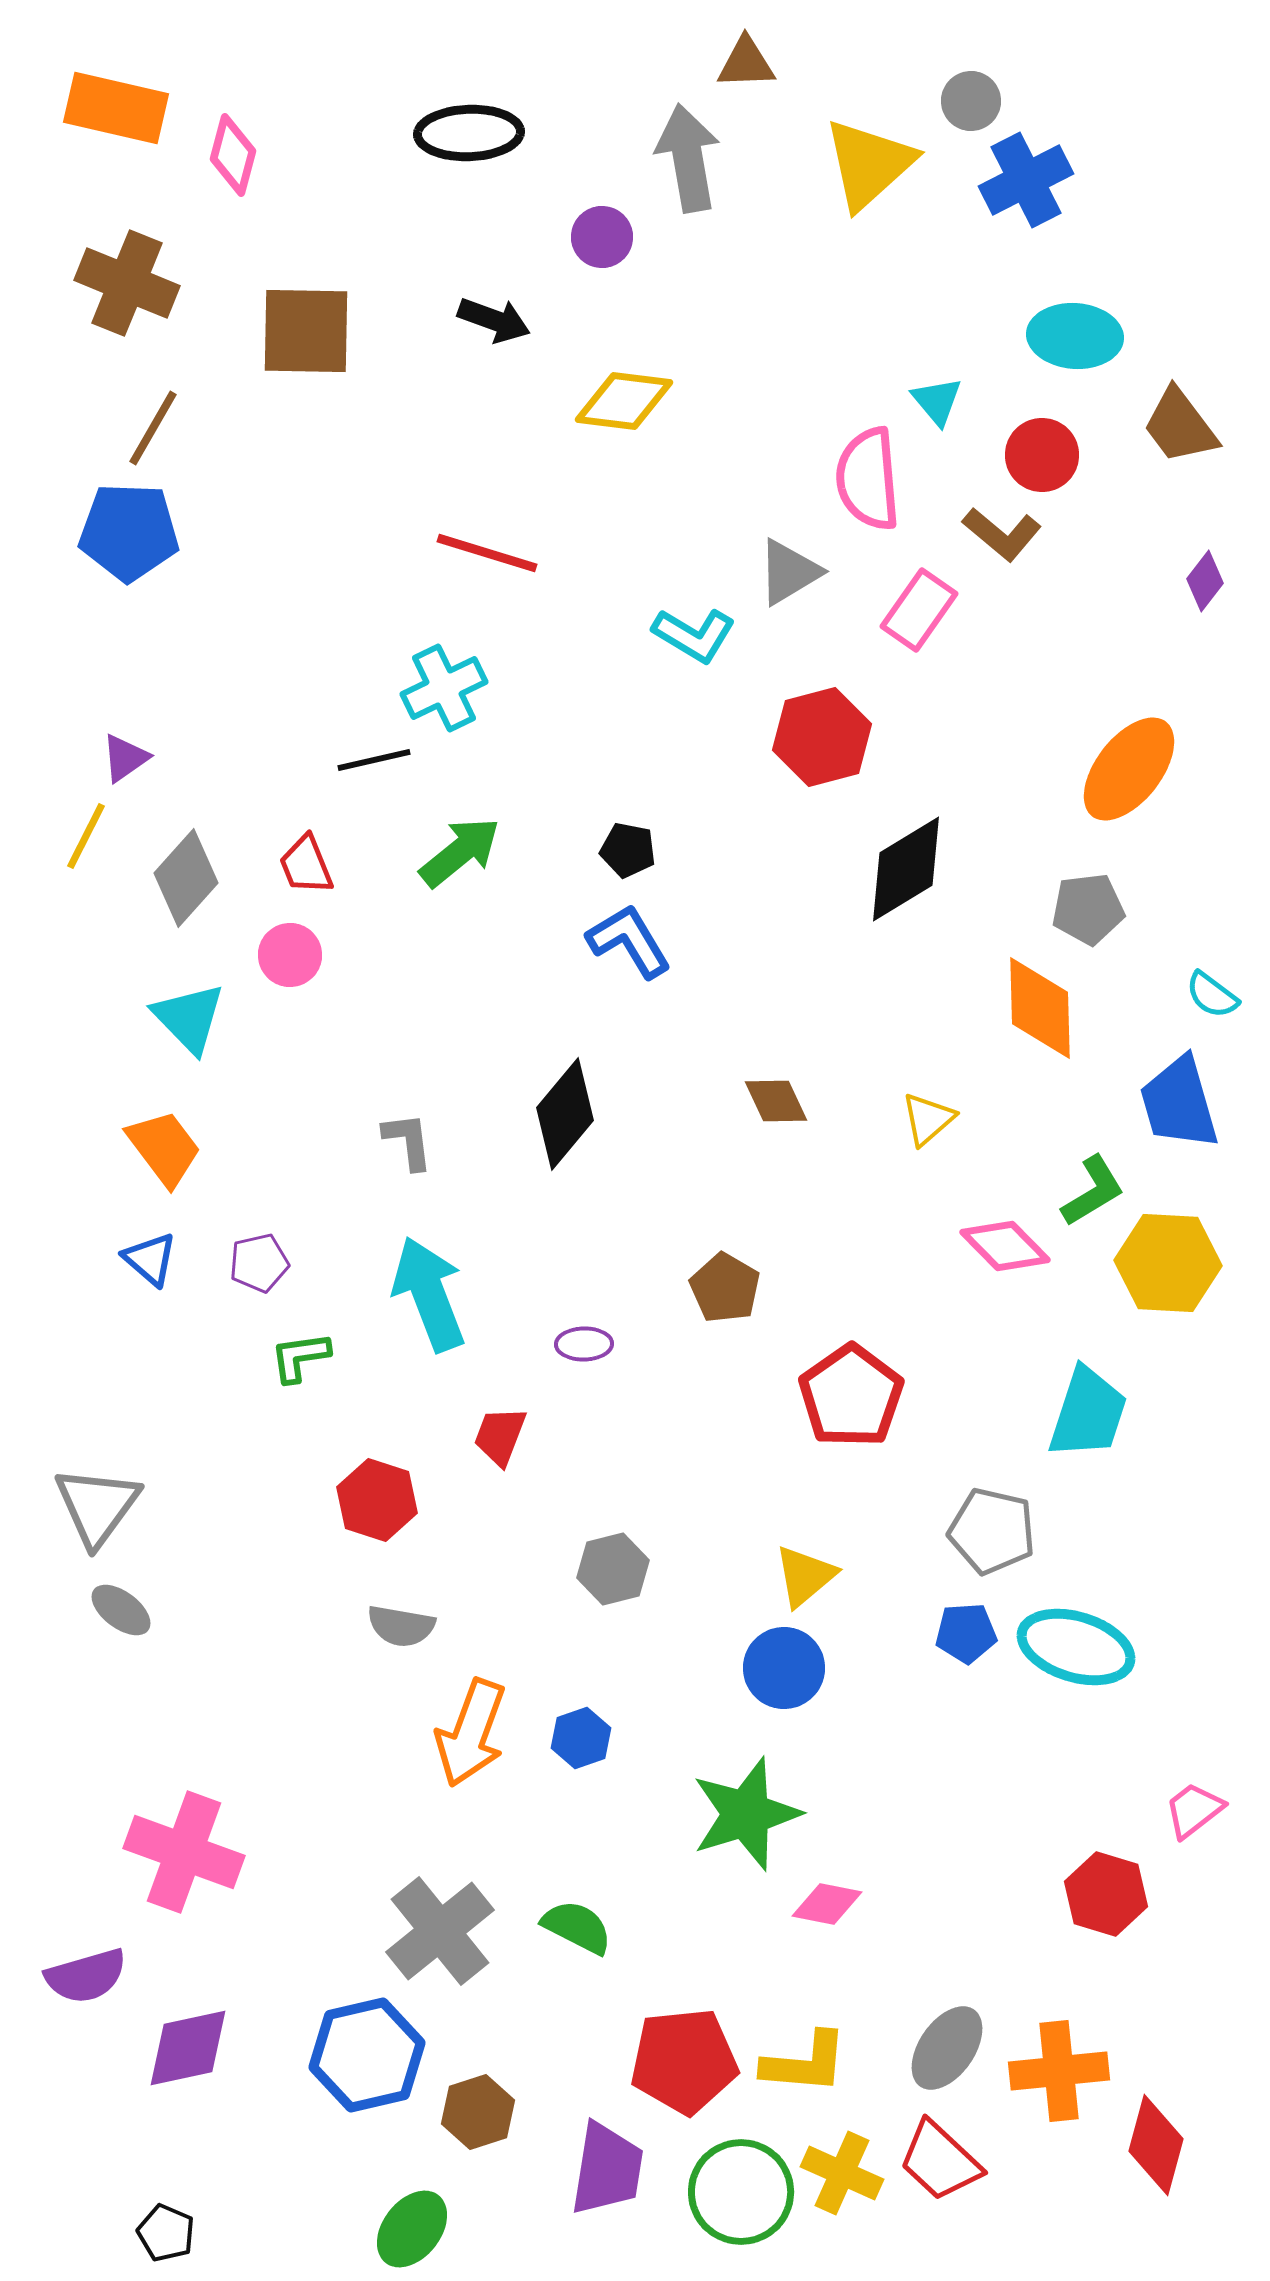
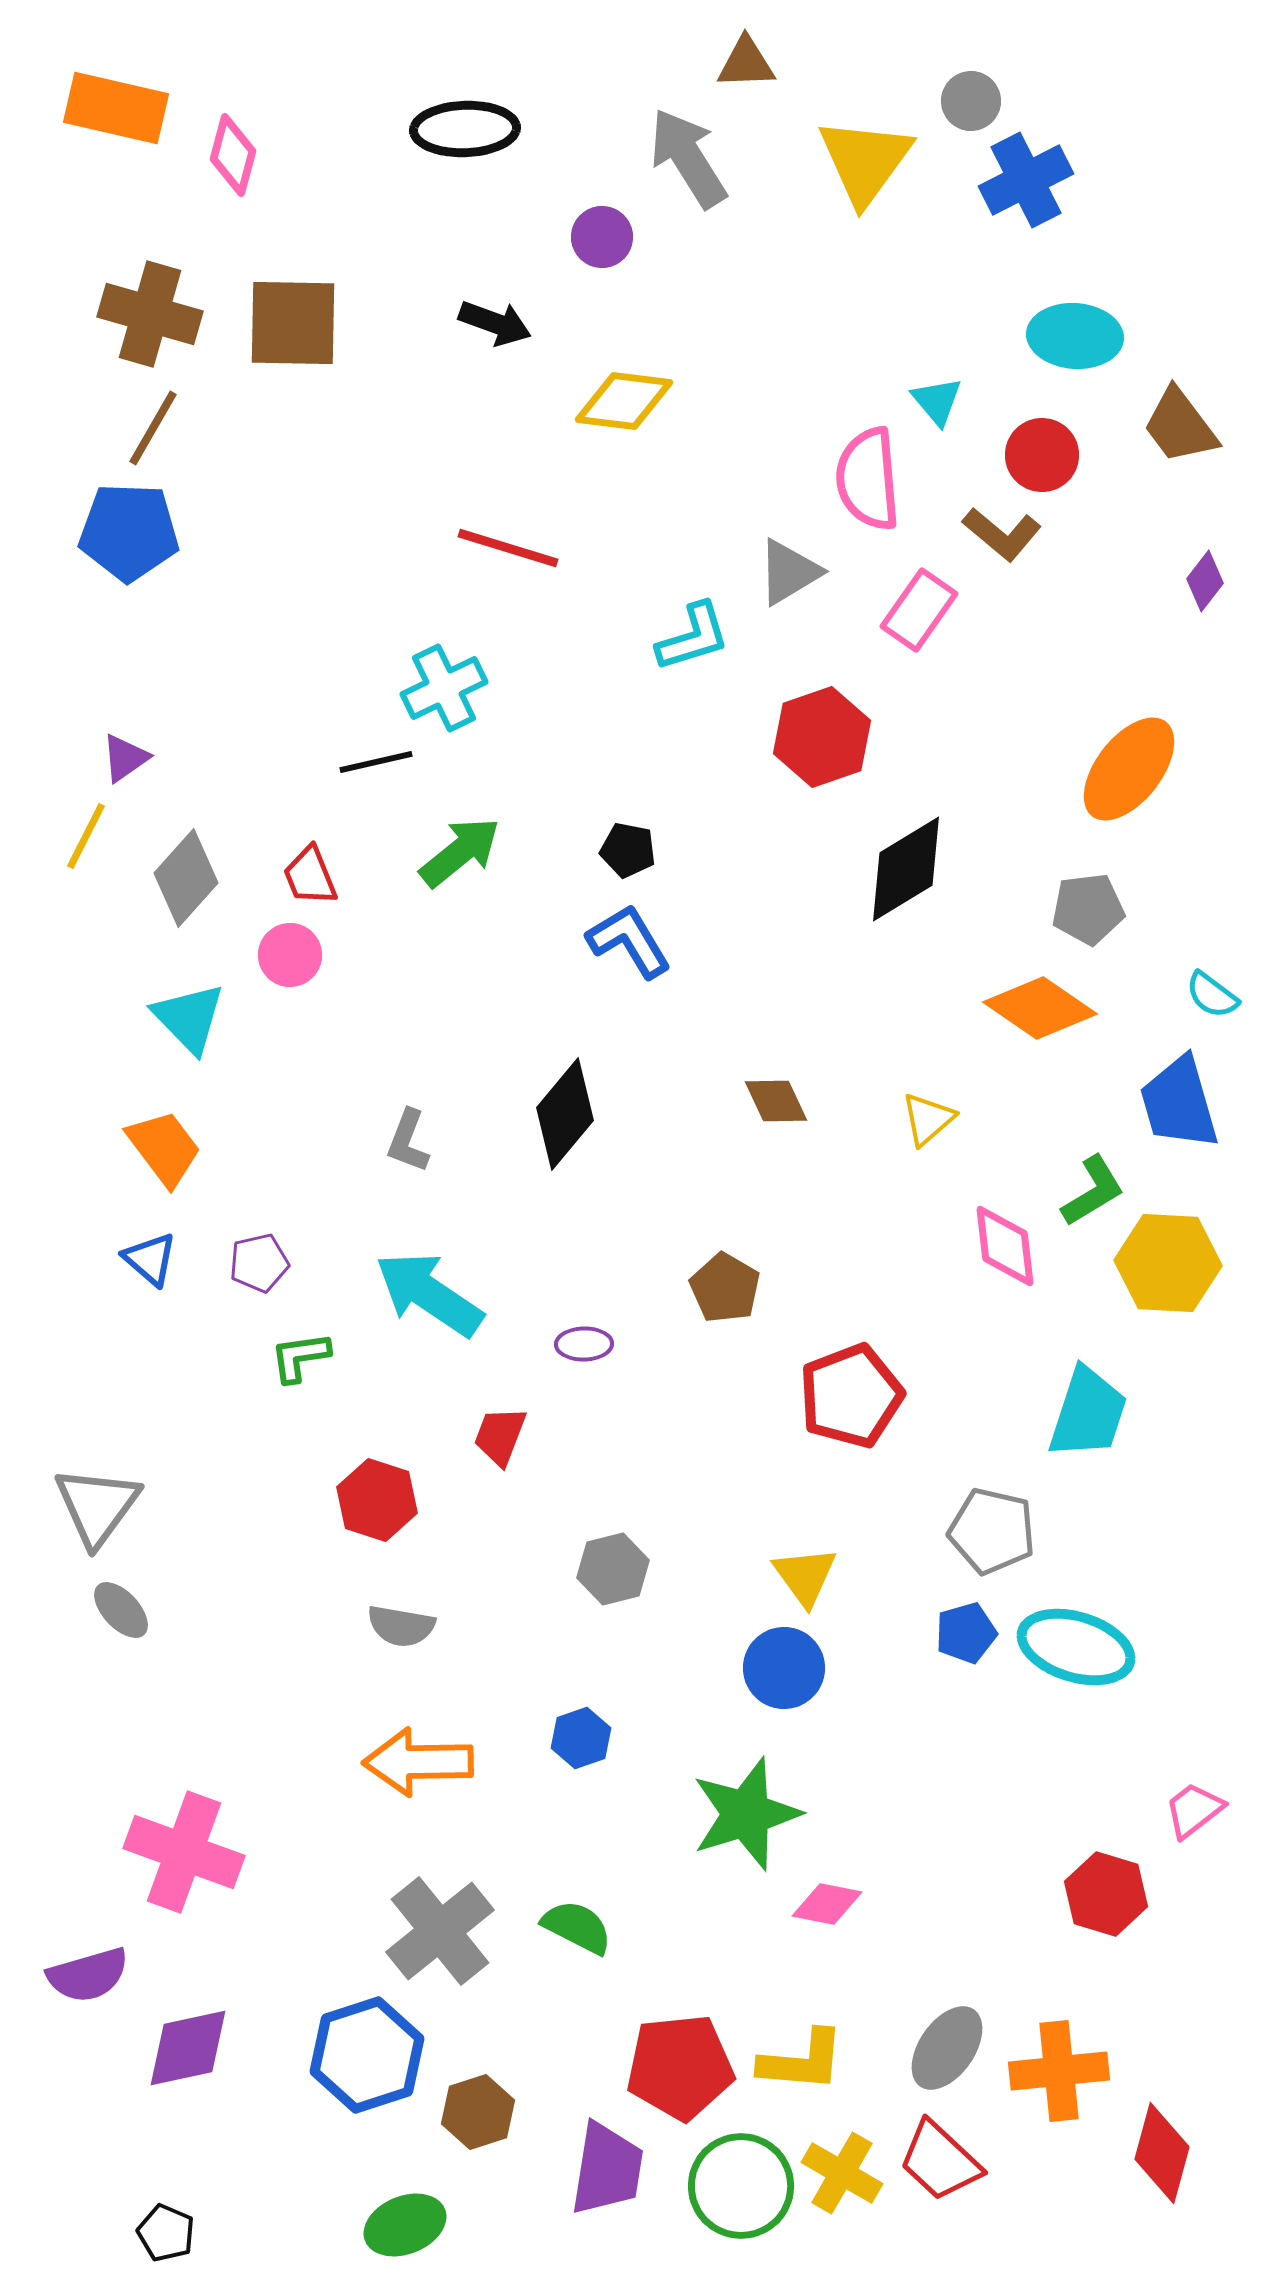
black ellipse at (469, 133): moved 4 px left, 4 px up
gray arrow at (688, 158): rotated 22 degrees counterclockwise
yellow triangle at (869, 164): moved 4 px left, 3 px up; rotated 12 degrees counterclockwise
brown cross at (127, 283): moved 23 px right, 31 px down; rotated 6 degrees counterclockwise
black arrow at (494, 320): moved 1 px right, 3 px down
brown square at (306, 331): moved 13 px left, 8 px up
red line at (487, 553): moved 21 px right, 5 px up
cyan L-shape at (694, 635): moved 1 px left, 2 px down; rotated 48 degrees counterclockwise
red hexagon at (822, 737): rotated 4 degrees counterclockwise
black line at (374, 760): moved 2 px right, 2 px down
red trapezoid at (306, 865): moved 4 px right, 11 px down
orange diamond at (1040, 1008): rotated 54 degrees counterclockwise
gray L-shape at (408, 1141): rotated 152 degrees counterclockwise
pink diamond at (1005, 1246): rotated 38 degrees clockwise
cyan arrow at (429, 1294): rotated 35 degrees counterclockwise
red pentagon at (851, 1396): rotated 14 degrees clockwise
yellow triangle at (805, 1576): rotated 26 degrees counterclockwise
gray ellipse at (121, 1610): rotated 10 degrees clockwise
blue pentagon at (966, 1633): rotated 12 degrees counterclockwise
orange arrow at (471, 1733): moved 53 px left, 29 px down; rotated 69 degrees clockwise
purple semicircle at (86, 1976): moved 2 px right, 1 px up
blue hexagon at (367, 2055): rotated 5 degrees counterclockwise
red pentagon at (684, 2061): moved 4 px left, 6 px down
yellow L-shape at (805, 2063): moved 3 px left, 2 px up
red diamond at (1156, 2145): moved 6 px right, 8 px down
yellow cross at (842, 2173): rotated 6 degrees clockwise
green circle at (741, 2192): moved 6 px up
green ellipse at (412, 2229): moved 7 px left, 4 px up; rotated 30 degrees clockwise
